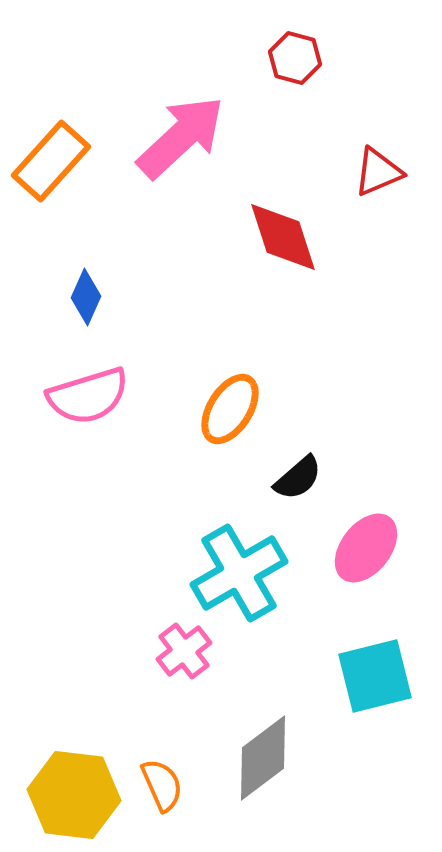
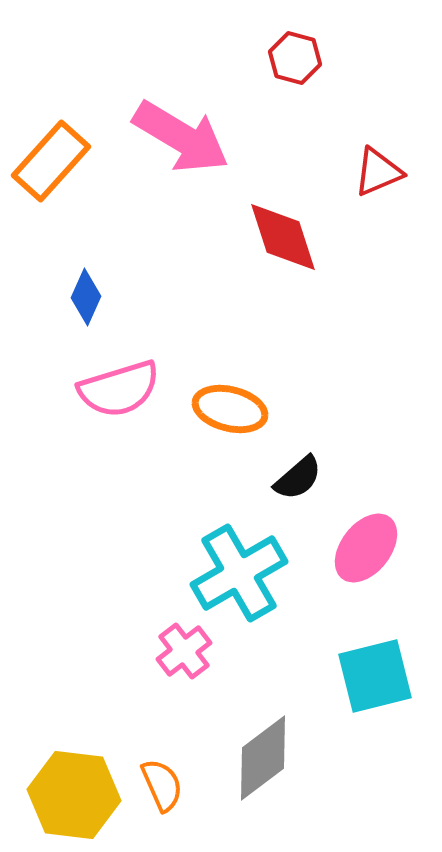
pink arrow: rotated 74 degrees clockwise
pink semicircle: moved 31 px right, 7 px up
orange ellipse: rotated 72 degrees clockwise
